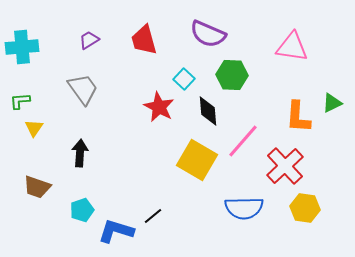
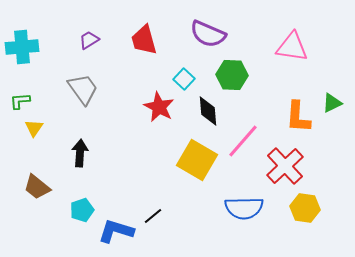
brown trapezoid: rotated 20 degrees clockwise
